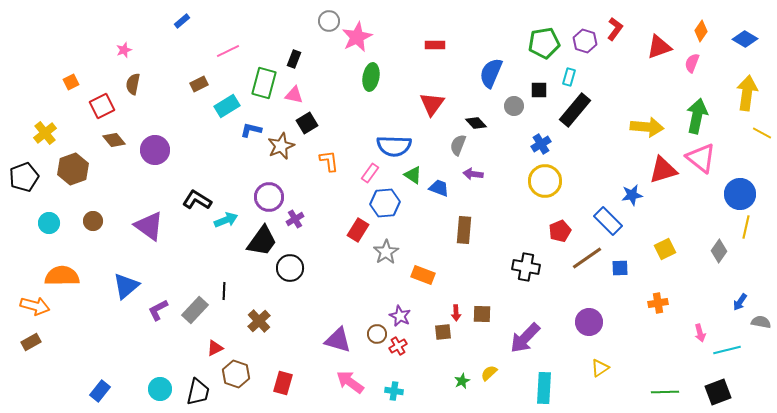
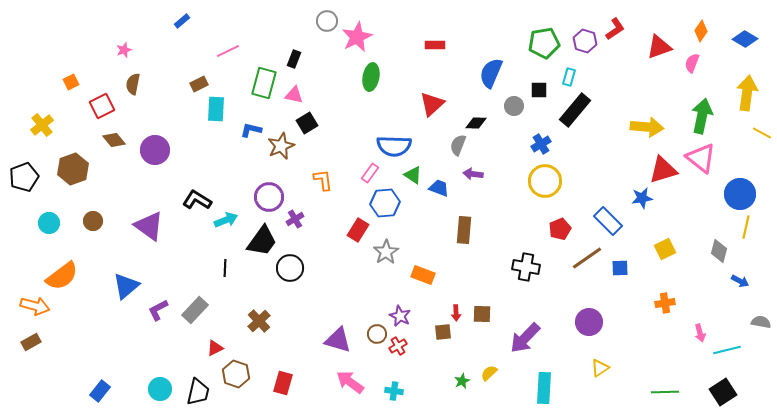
gray circle at (329, 21): moved 2 px left
red L-shape at (615, 29): rotated 20 degrees clockwise
red triangle at (432, 104): rotated 12 degrees clockwise
cyan rectangle at (227, 106): moved 11 px left, 3 px down; rotated 55 degrees counterclockwise
green arrow at (697, 116): moved 5 px right
black diamond at (476, 123): rotated 45 degrees counterclockwise
yellow cross at (45, 133): moved 3 px left, 8 px up
orange L-shape at (329, 161): moved 6 px left, 19 px down
blue star at (632, 195): moved 10 px right, 3 px down
red pentagon at (560, 231): moved 2 px up
gray diamond at (719, 251): rotated 20 degrees counterclockwise
orange semicircle at (62, 276): rotated 144 degrees clockwise
black line at (224, 291): moved 1 px right, 23 px up
blue arrow at (740, 302): moved 21 px up; rotated 96 degrees counterclockwise
orange cross at (658, 303): moved 7 px right
black square at (718, 392): moved 5 px right; rotated 12 degrees counterclockwise
